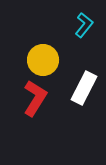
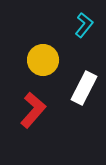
red L-shape: moved 2 px left, 12 px down; rotated 9 degrees clockwise
